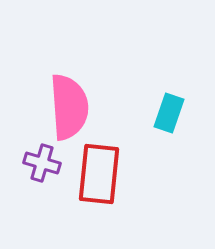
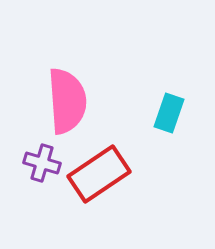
pink semicircle: moved 2 px left, 6 px up
red rectangle: rotated 50 degrees clockwise
